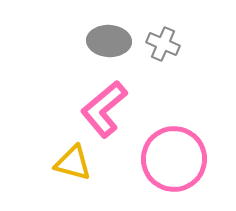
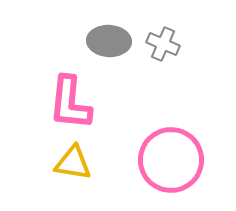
pink L-shape: moved 34 px left, 6 px up; rotated 44 degrees counterclockwise
pink circle: moved 3 px left, 1 px down
yellow triangle: rotated 6 degrees counterclockwise
